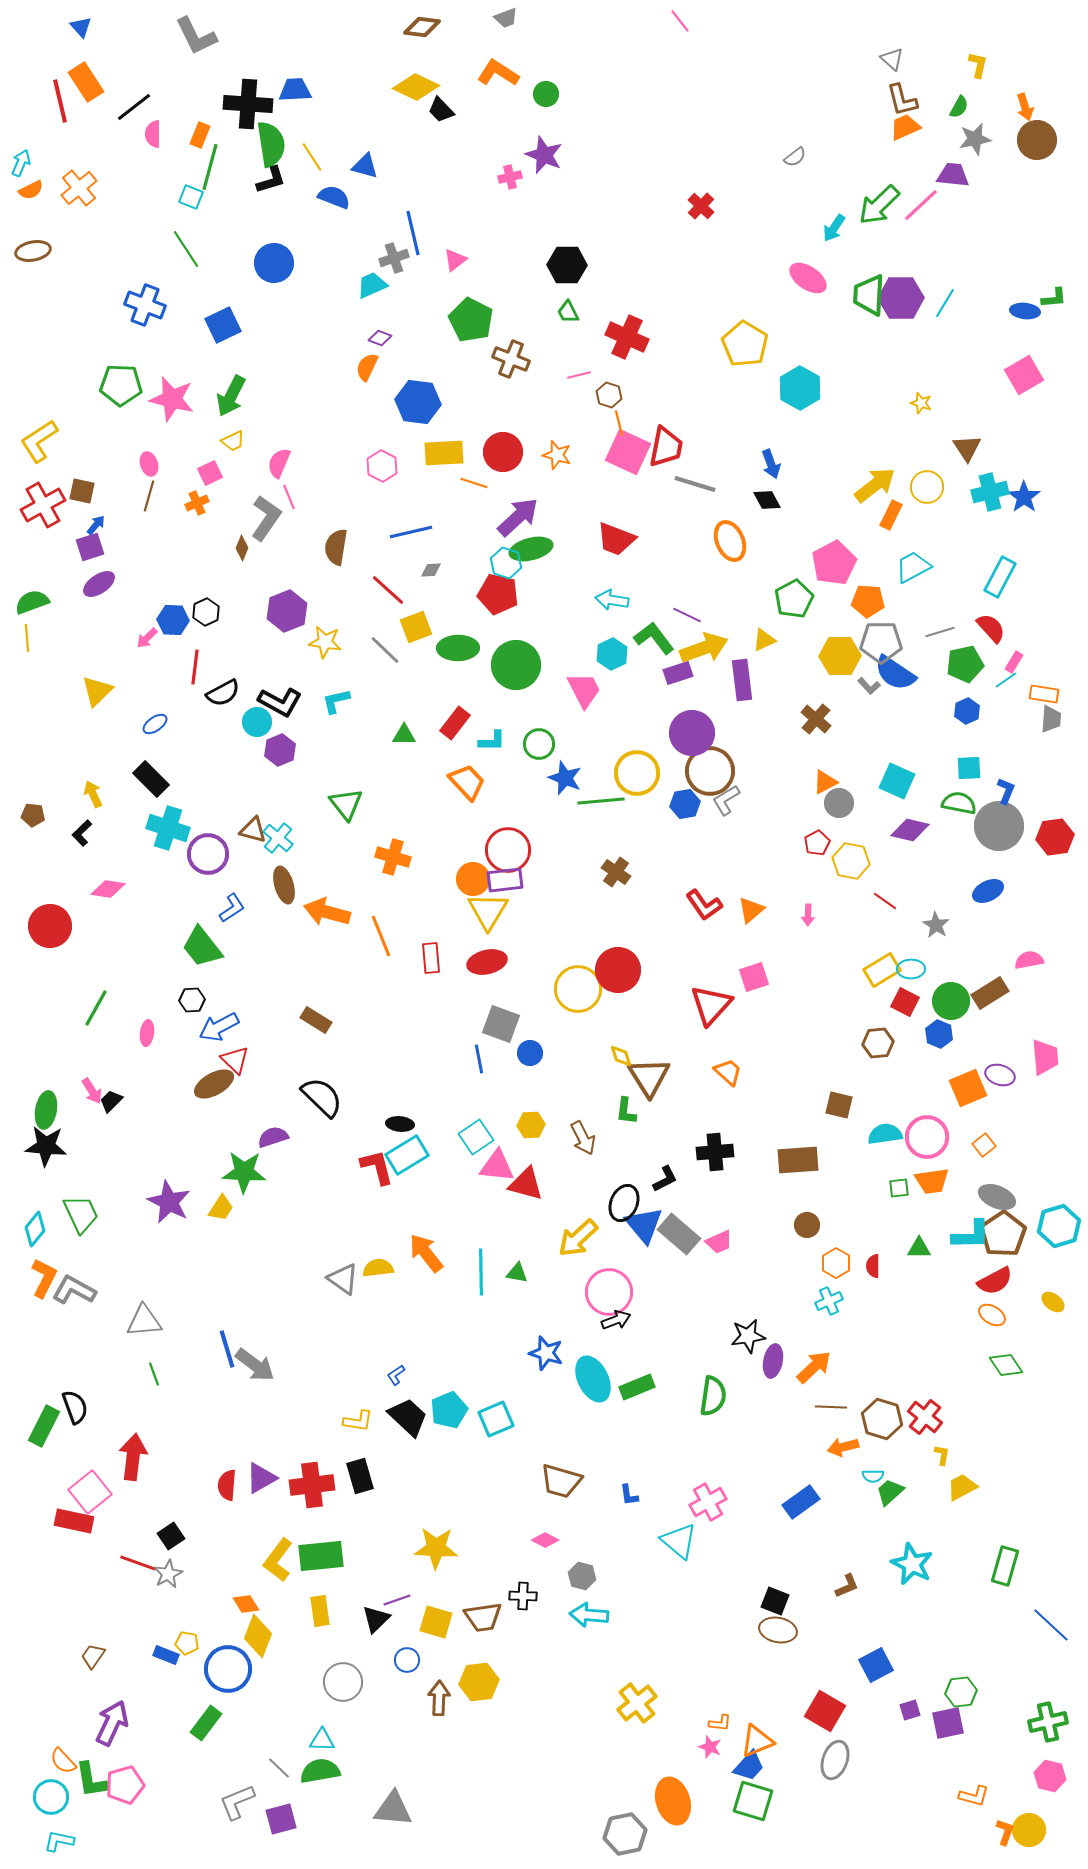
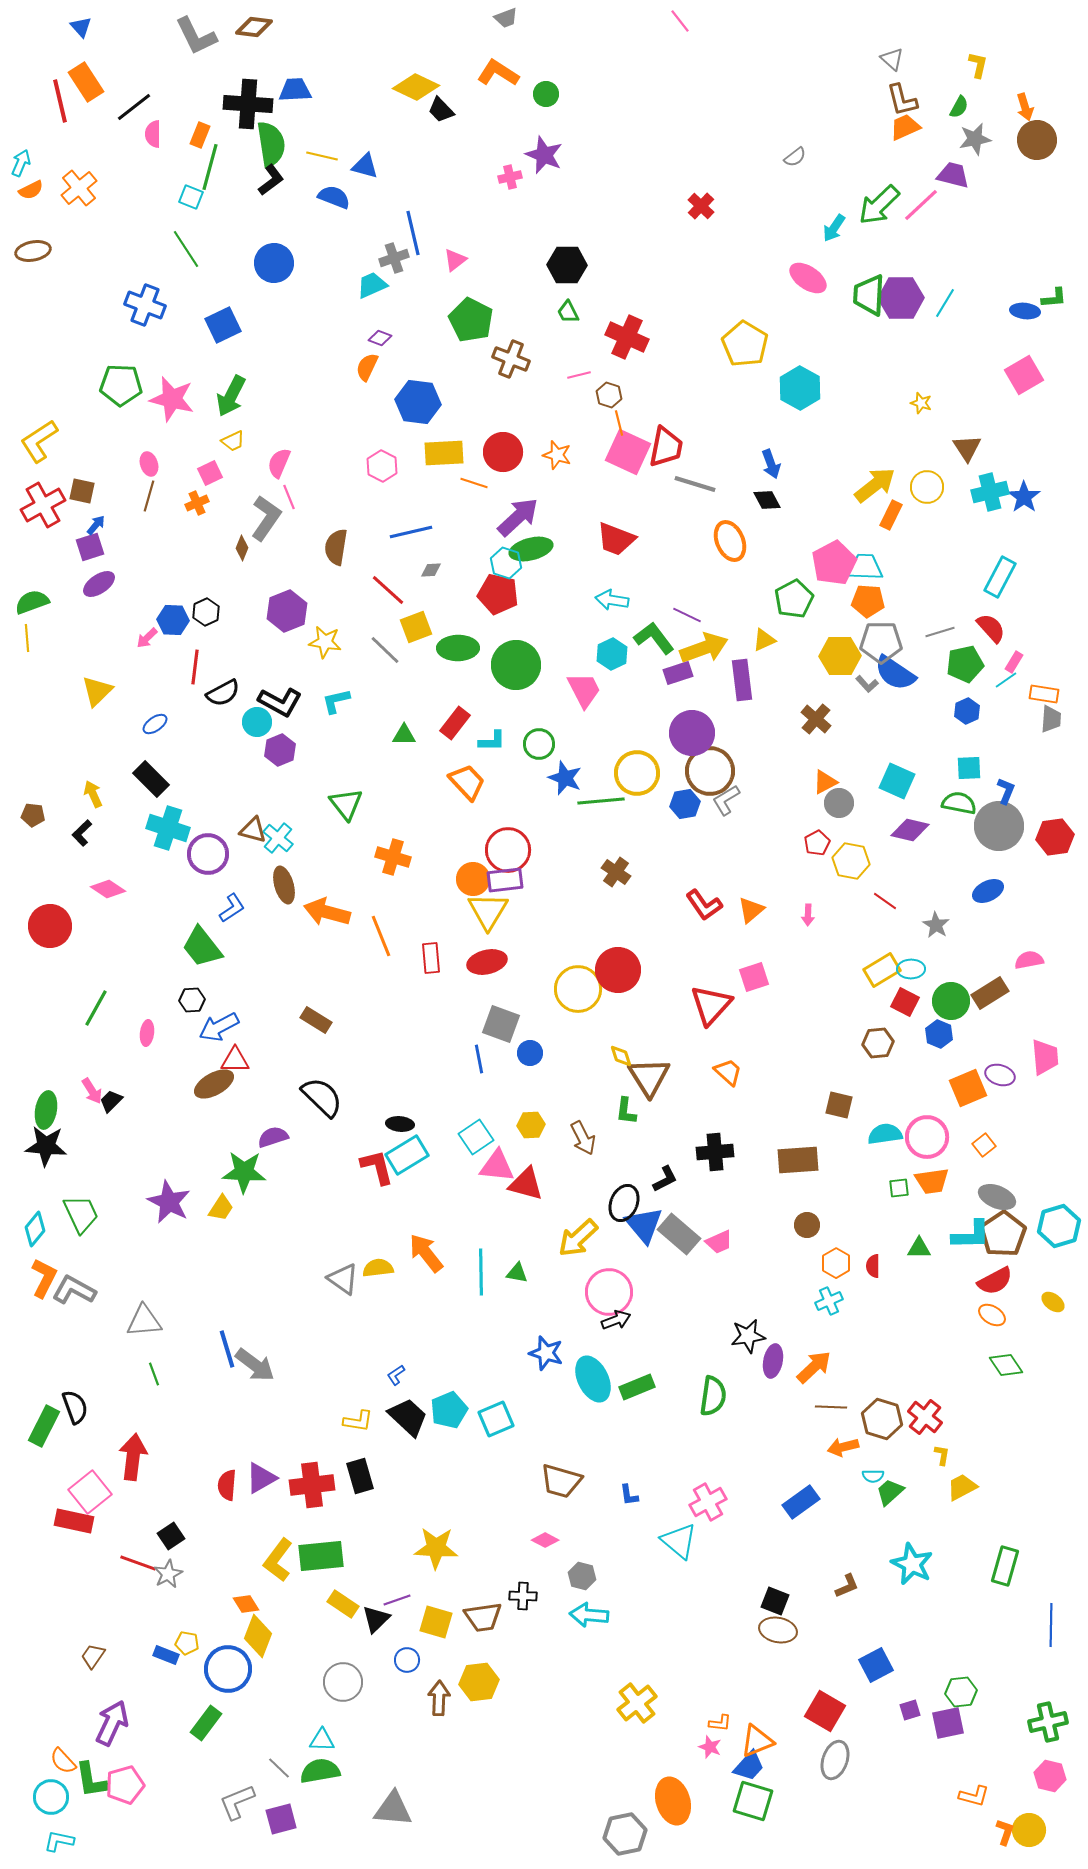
brown diamond at (422, 27): moved 168 px left
yellow line at (312, 157): moved 10 px right, 1 px up; rotated 44 degrees counterclockwise
purple trapezoid at (953, 175): rotated 8 degrees clockwise
black L-shape at (271, 180): rotated 20 degrees counterclockwise
cyan trapezoid at (913, 567): moved 48 px left; rotated 30 degrees clockwise
gray L-shape at (869, 686): moved 2 px left, 2 px up
pink diamond at (108, 889): rotated 24 degrees clockwise
red triangle at (235, 1060): rotated 44 degrees counterclockwise
yellow rectangle at (320, 1611): moved 23 px right, 7 px up; rotated 48 degrees counterclockwise
blue line at (1051, 1625): rotated 48 degrees clockwise
